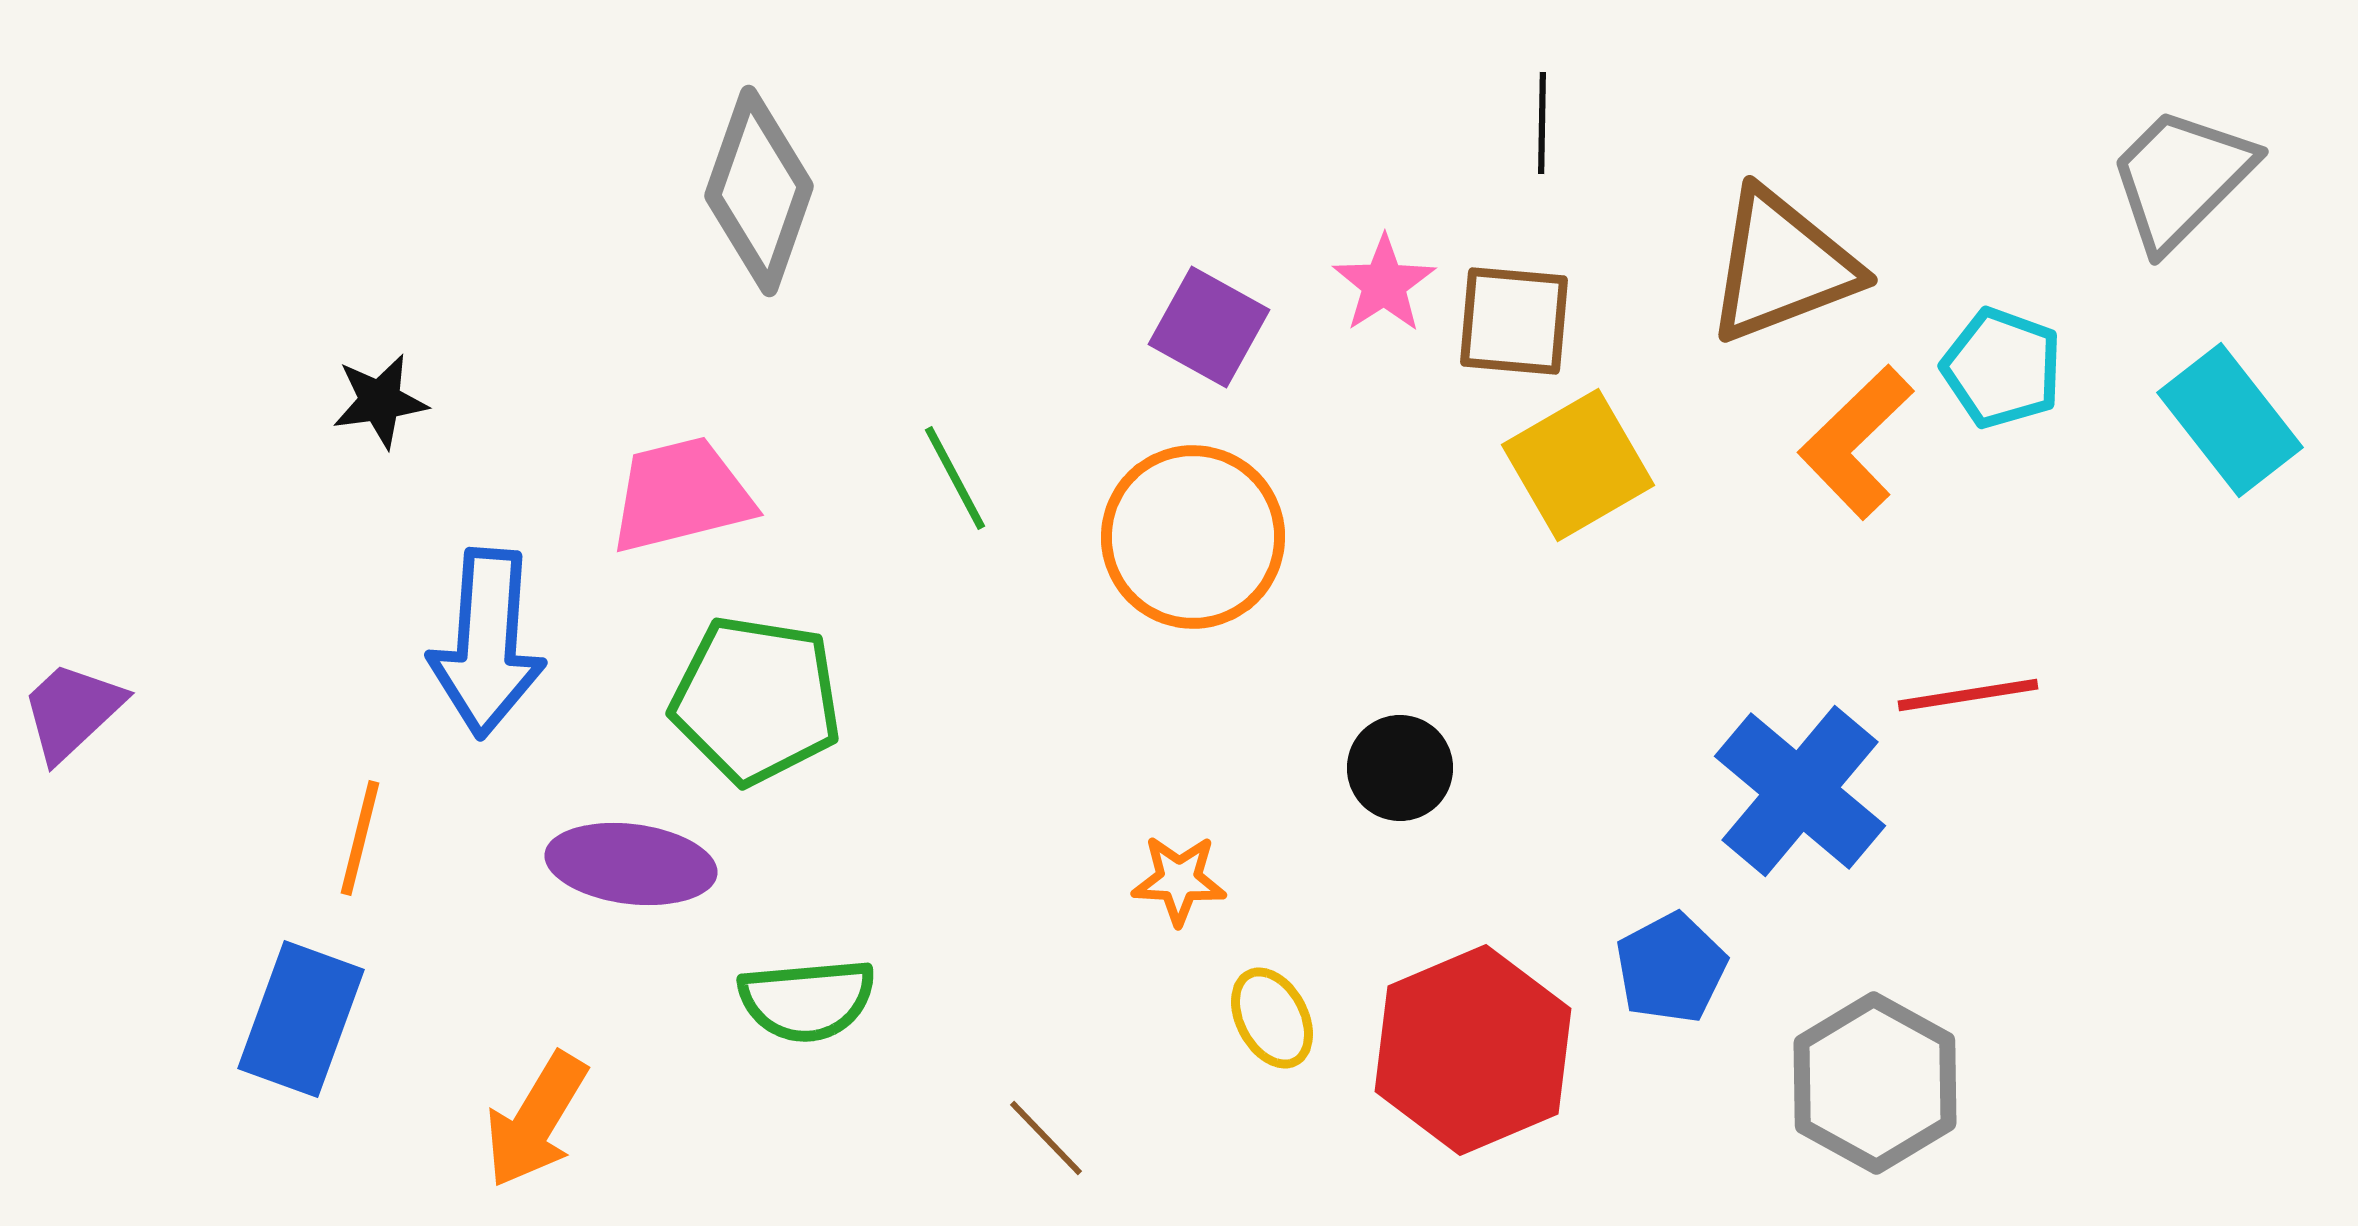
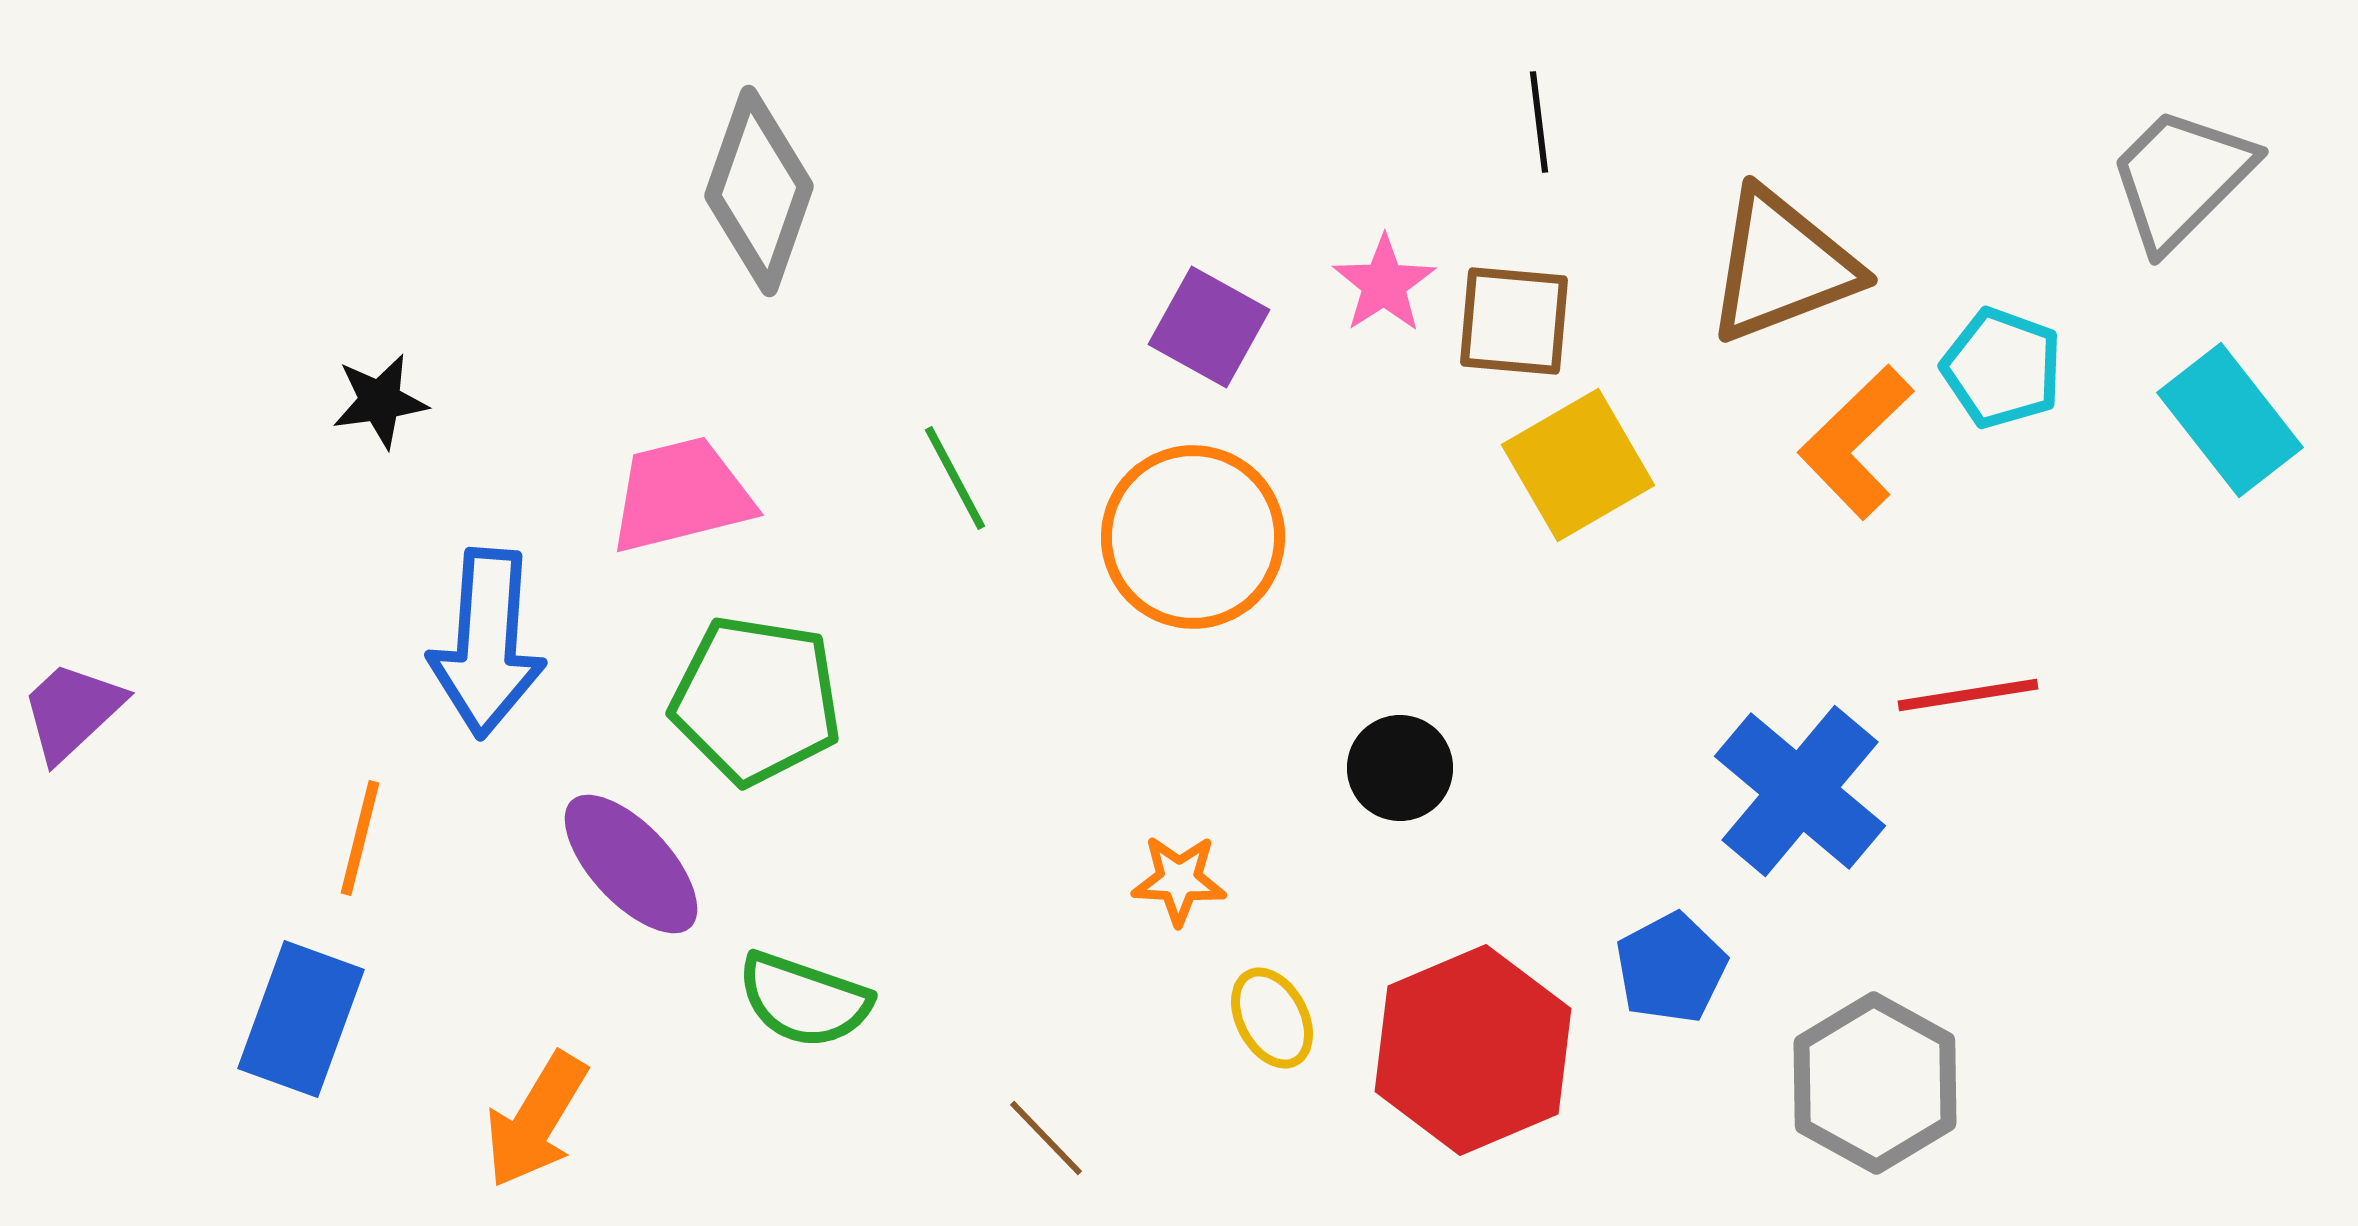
black line: moved 3 px left, 1 px up; rotated 8 degrees counterclockwise
purple ellipse: rotated 40 degrees clockwise
green semicircle: moved 3 px left; rotated 24 degrees clockwise
